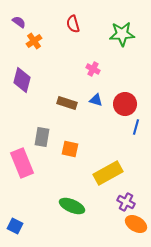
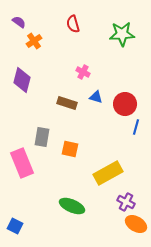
pink cross: moved 10 px left, 3 px down
blue triangle: moved 3 px up
